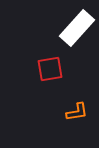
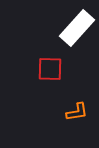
red square: rotated 12 degrees clockwise
